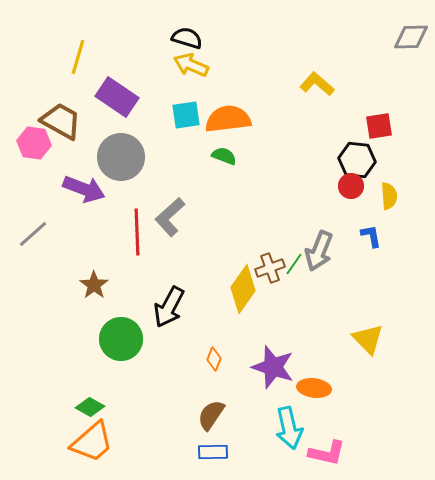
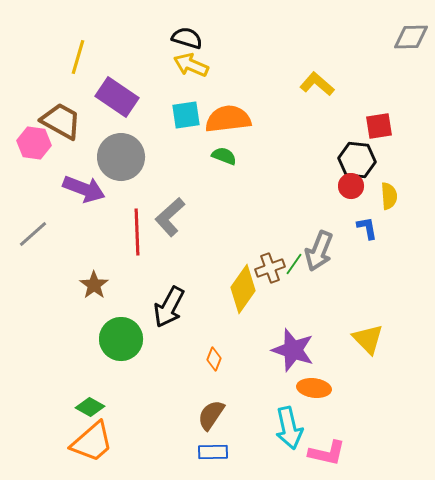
blue L-shape: moved 4 px left, 8 px up
purple star: moved 20 px right, 17 px up
